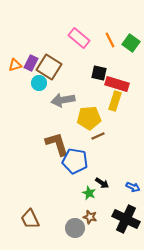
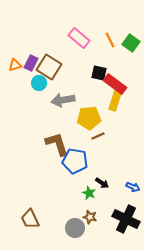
red rectangle: moved 2 px left; rotated 20 degrees clockwise
